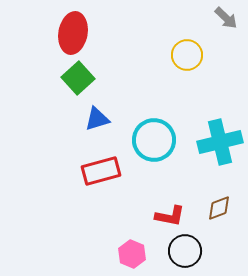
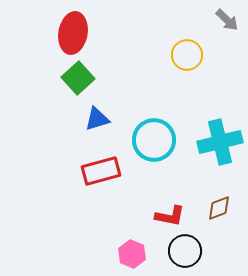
gray arrow: moved 1 px right, 2 px down
